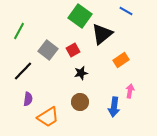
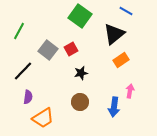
black triangle: moved 12 px right
red square: moved 2 px left, 1 px up
purple semicircle: moved 2 px up
orange trapezoid: moved 5 px left, 1 px down
